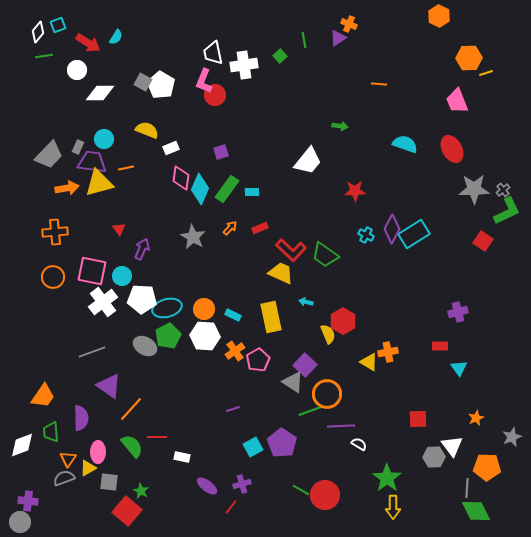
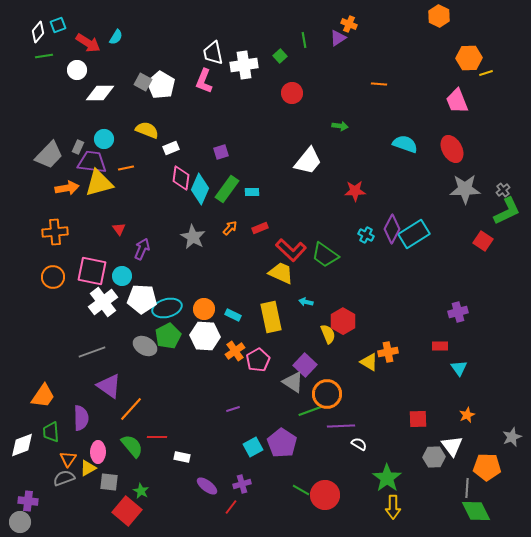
red circle at (215, 95): moved 77 px right, 2 px up
gray star at (474, 189): moved 9 px left
orange star at (476, 418): moved 9 px left, 3 px up
